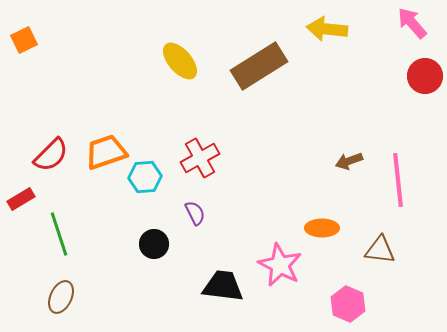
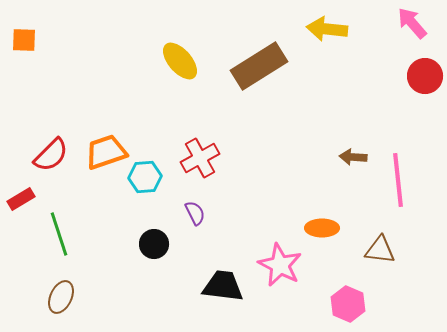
orange square: rotated 28 degrees clockwise
brown arrow: moved 4 px right, 4 px up; rotated 24 degrees clockwise
